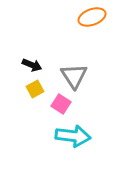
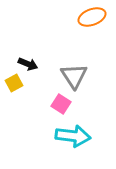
black arrow: moved 4 px left, 1 px up
yellow square: moved 21 px left, 6 px up
